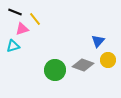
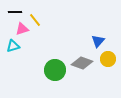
black line: rotated 24 degrees counterclockwise
yellow line: moved 1 px down
yellow circle: moved 1 px up
gray diamond: moved 1 px left, 2 px up
